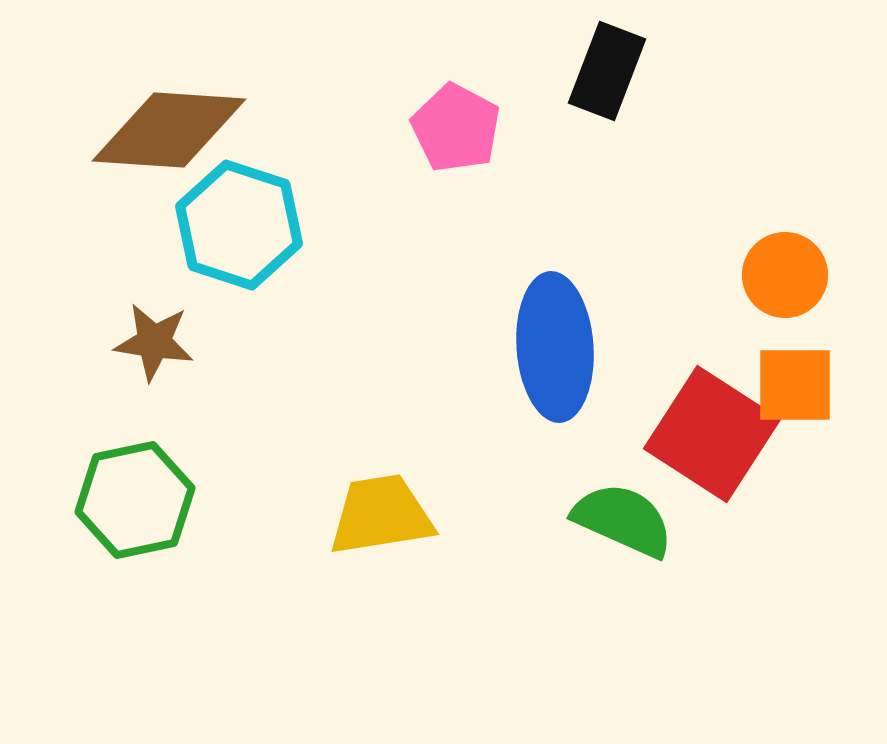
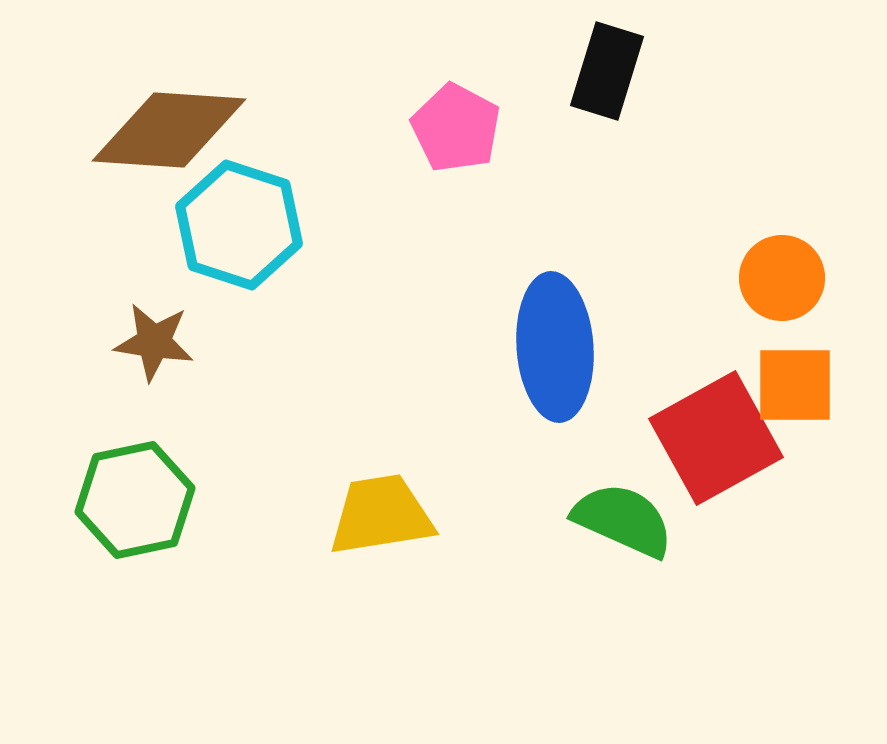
black rectangle: rotated 4 degrees counterclockwise
orange circle: moved 3 px left, 3 px down
red square: moved 4 px right, 4 px down; rotated 28 degrees clockwise
